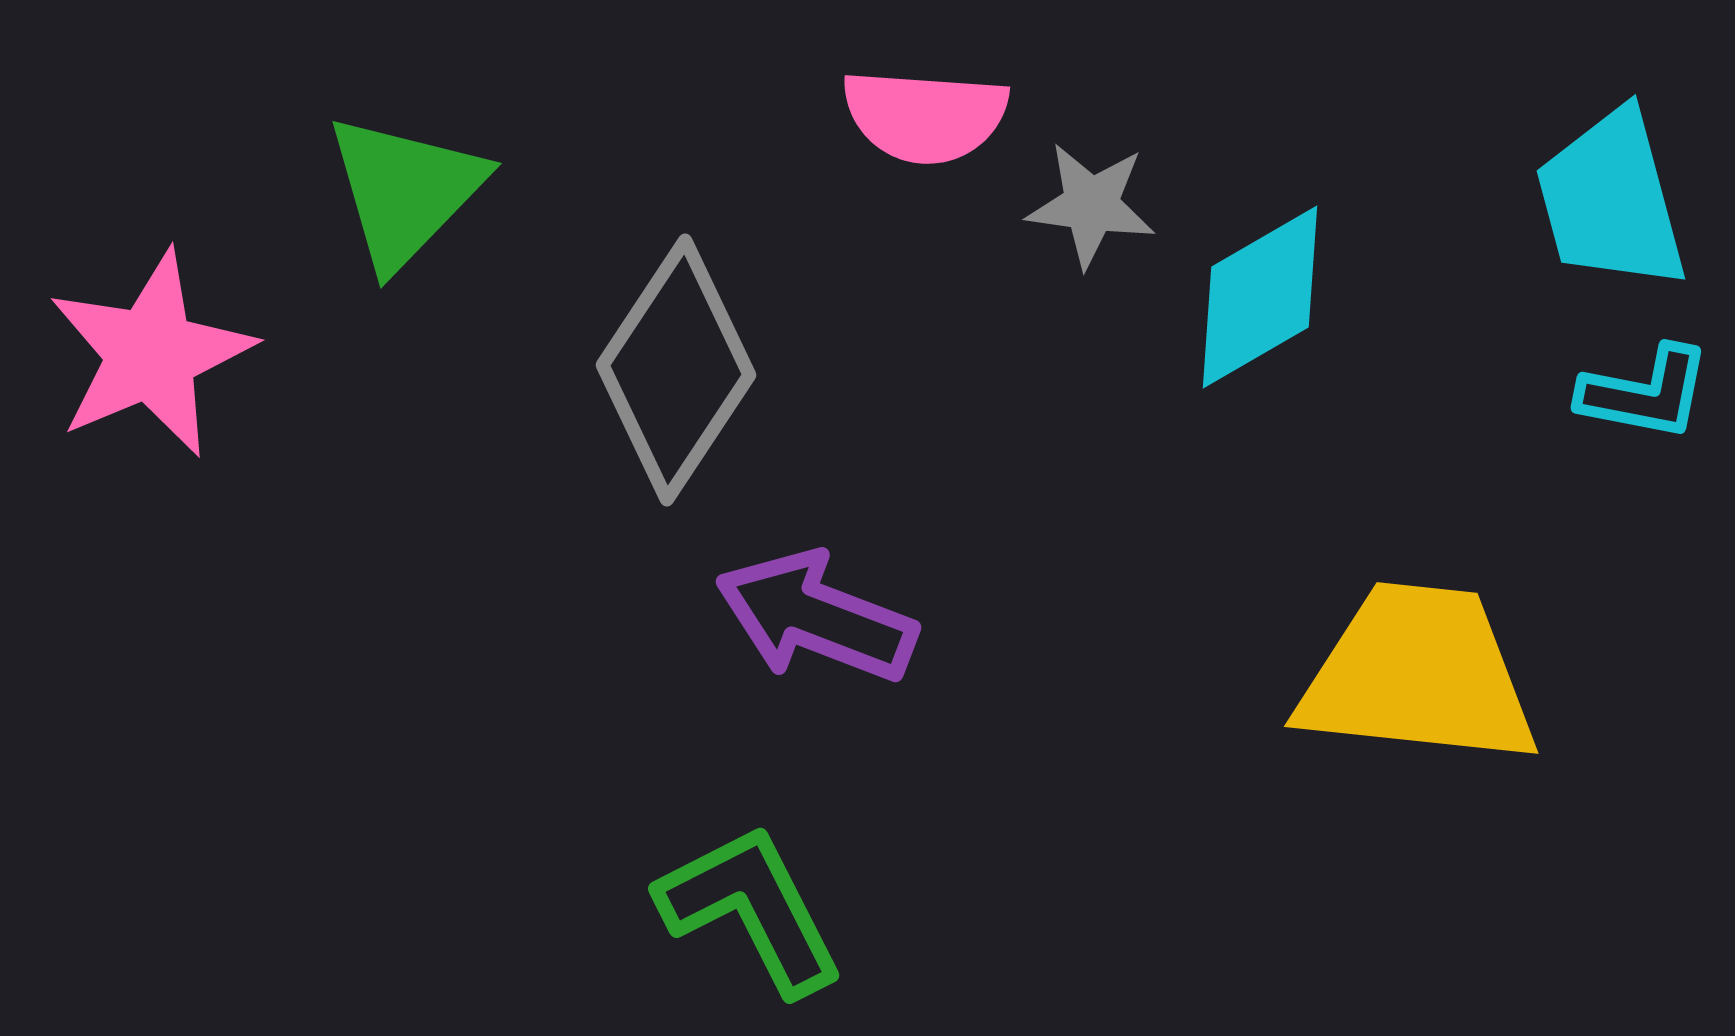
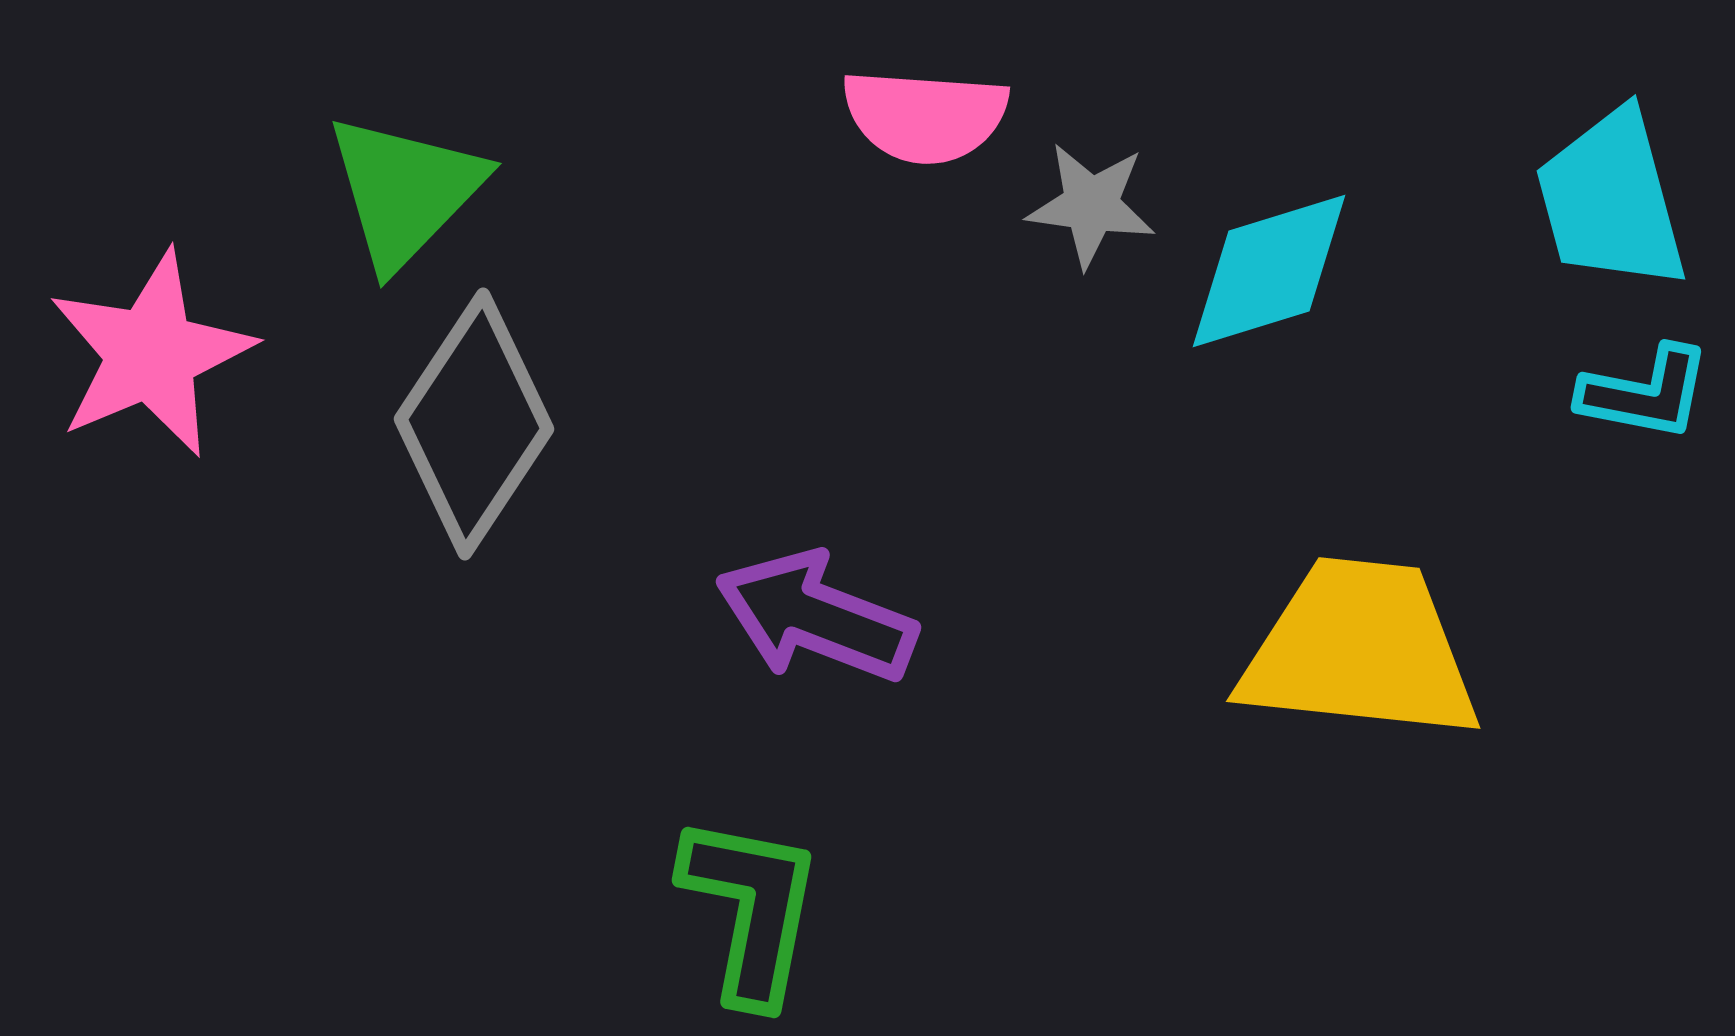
cyan diamond: moved 9 px right, 26 px up; rotated 13 degrees clockwise
gray diamond: moved 202 px left, 54 px down
yellow trapezoid: moved 58 px left, 25 px up
green L-shape: rotated 38 degrees clockwise
